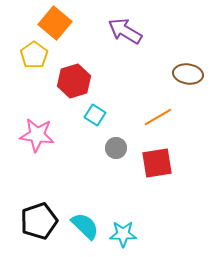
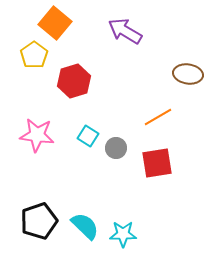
cyan square: moved 7 px left, 21 px down
